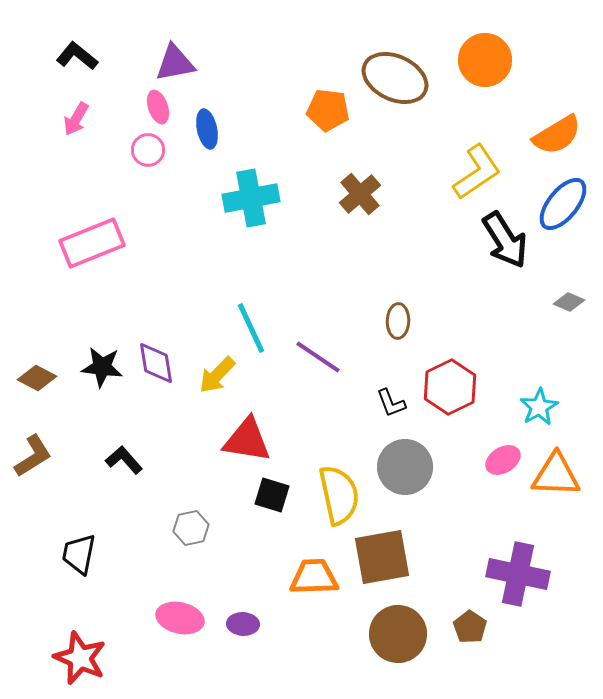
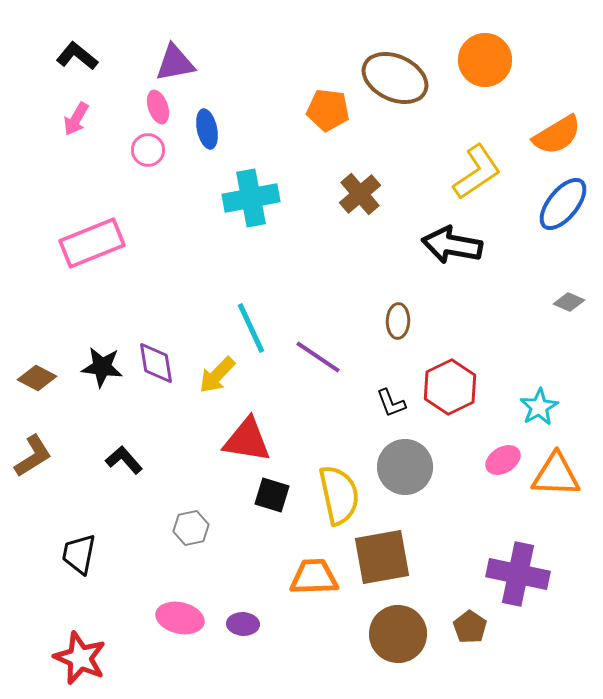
black arrow at (505, 240): moved 53 px left, 5 px down; rotated 132 degrees clockwise
